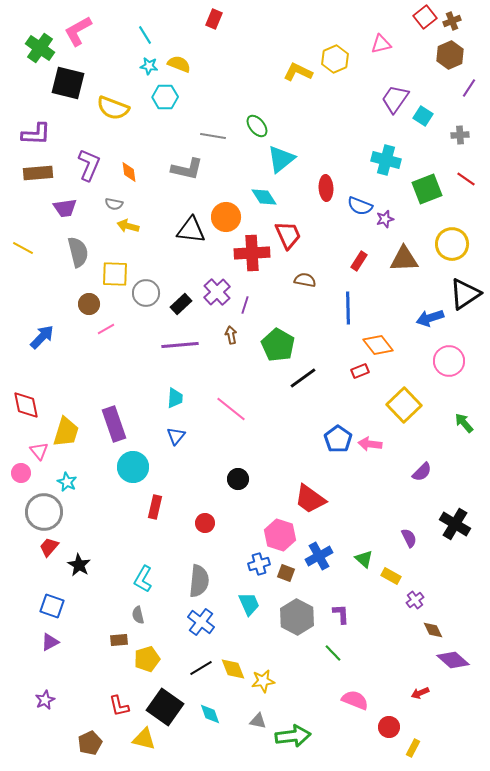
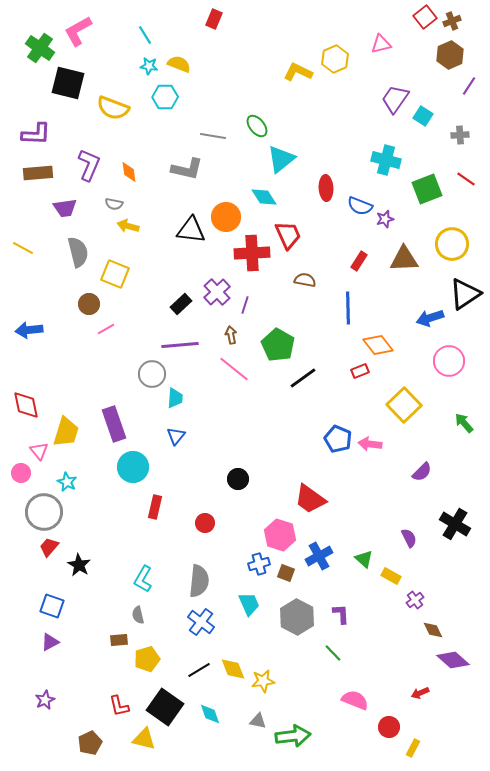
purple line at (469, 88): moved 2 px up
yellow square at (115, 274): rotated 20 degrees clockwise
gray circle at (146, 293): moved 6 px right, 81 px down
blue arrow at (42, 337): moved 13 px left, 7 px up; rotated 140 degrees counterclockwise
pink line at (231, 409): moved 3 px right, 40 px up
blue pentagon at (338, 439): rotated 12 degrees counterclockwise
black line at (201, 668): moved 2 px left, 2 px down
